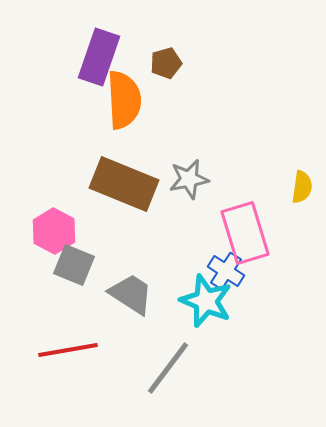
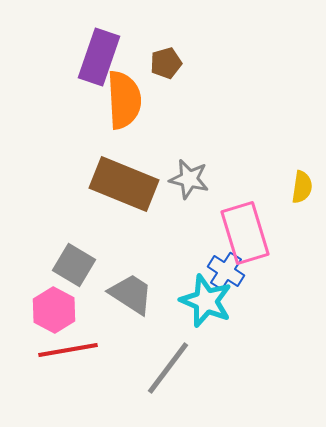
gray star: rotated 24 degrees clockwise
pink hexagon: moved 79 px down
gray square: rotated 9 degrees clockwise
